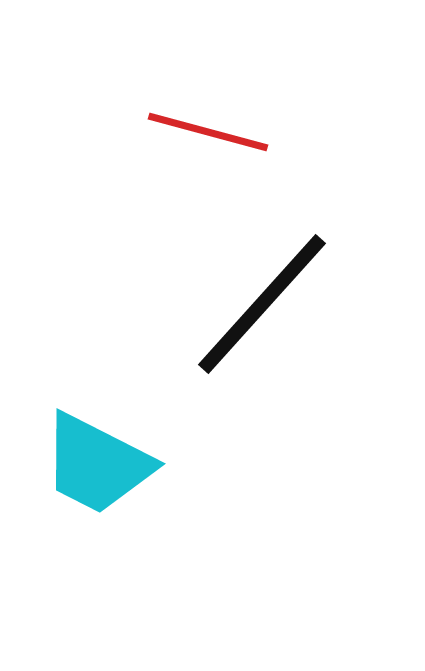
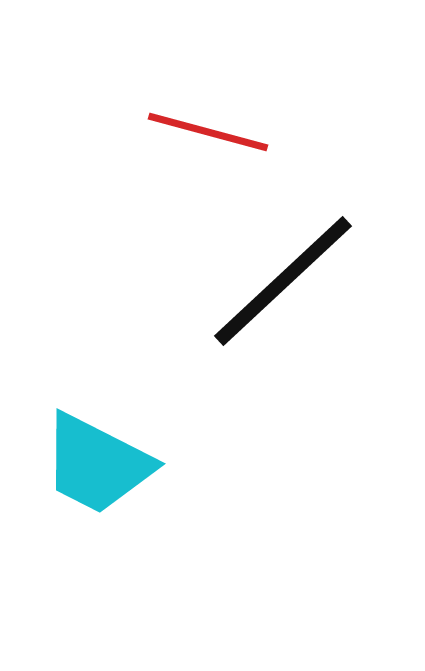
black line: moved 21 px right, 23 px up; rotated 5 degrees clockwise
